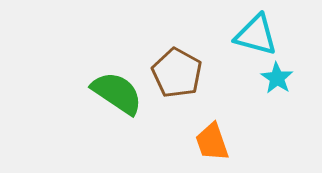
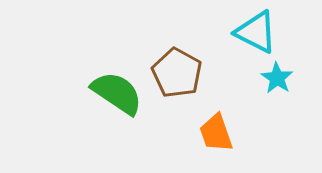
cyan triangle: moved 3 px up; rotated 12 degrees clockwise
orange trapezoid: moved 4 px right, 9 px up
